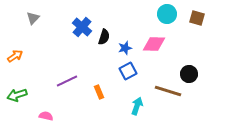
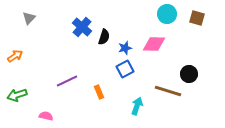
gray triangle: moved 4 px left
blue square: moved 3 px left, 2 px up
